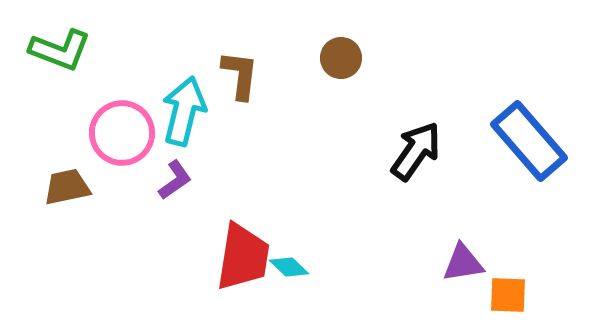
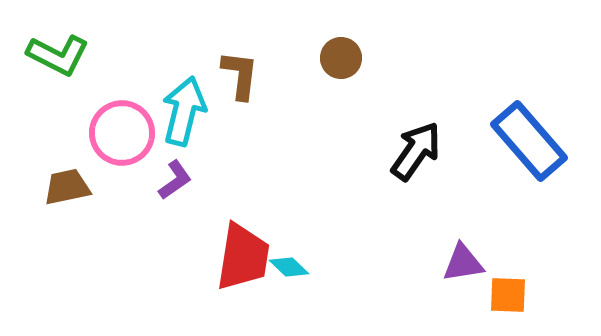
green L-shape: moved 2 px left, 5 px down; rotated 6 degrees clockwise
